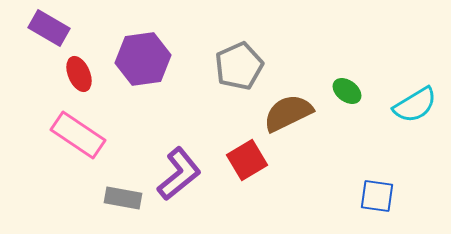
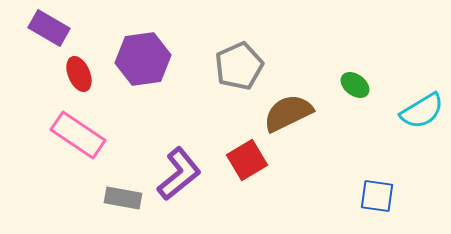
green ellipse: moved 8 px right, 6 px up
cyan semicircle: moved 7 px right, 6 px down
